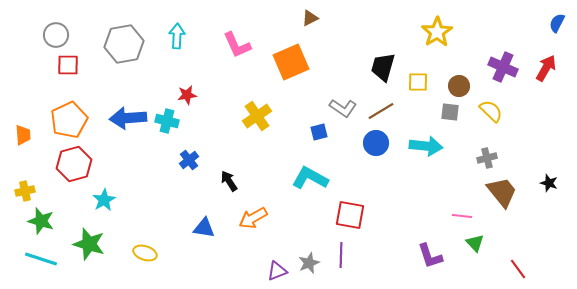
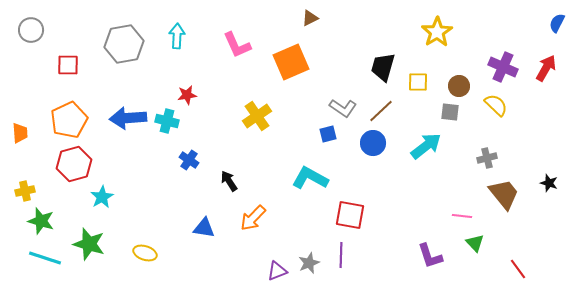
gray circle at (56, 35): moved 25 px left, 5 px up
brown line at (381, 111): rotated 12 degrees counterclockwise
yellow semicircle at (491, 111): moved 5 px right, 6 px up
blue square at (319, 132): moved 9 px right, 2 px down
orange trapezoid at (23, 135): moved 3 px left, 2 px up
blue circle at (376, 143): moved 3 px left
cyan arrow at (426, 146): rotated 44 degrees counterclockwise
blue cross at (189, 160): rotated 18 degrees counterclockwise
brown trapezoid at (502, 192): moved 2 px right, 2 px down
cyan star at (104, 200): moved 2 px left, 3 px up
orange arrow at (253, 218): rotated 16 degrees counterclockwise
cyan line at (41, 259): moved 4 px right, 1 px up
